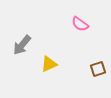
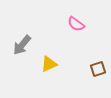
pink semicircle: moved 4 px left
